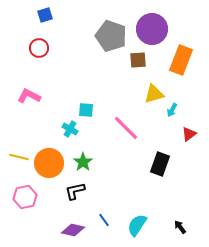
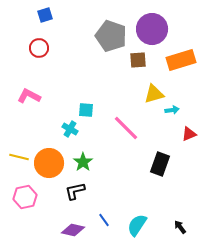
orange rectangle: rotated 52 degrees clockwise
cyan arrow: rotated 128 degrees counterclockwise
red triangle: rotated 14 degrees clockwise
